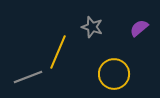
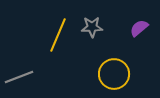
gray star: rotated 20 degrees counterclockwise
yellow line: moved 17 px up
gray line: moved 9 px left
